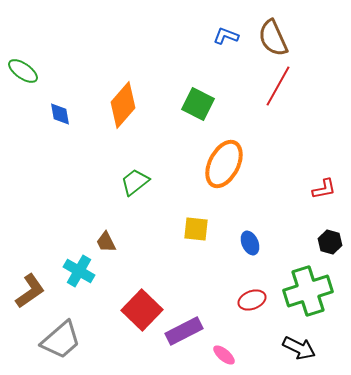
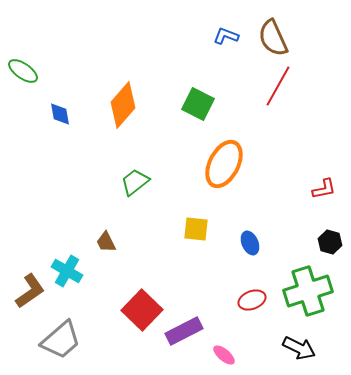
cyan cross: moved 12 px left
